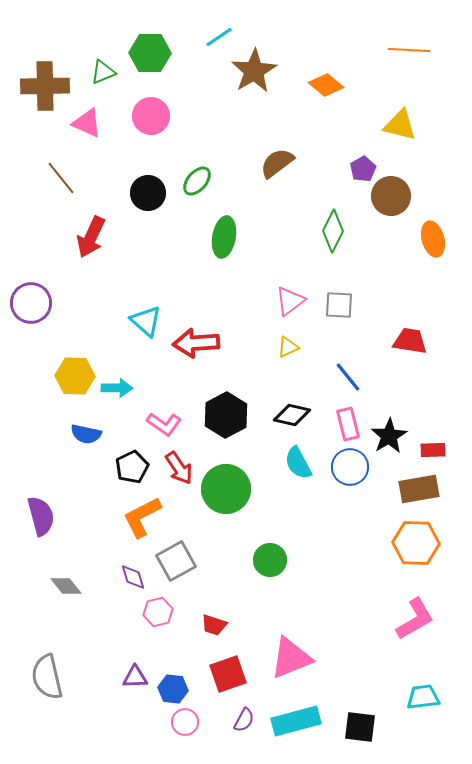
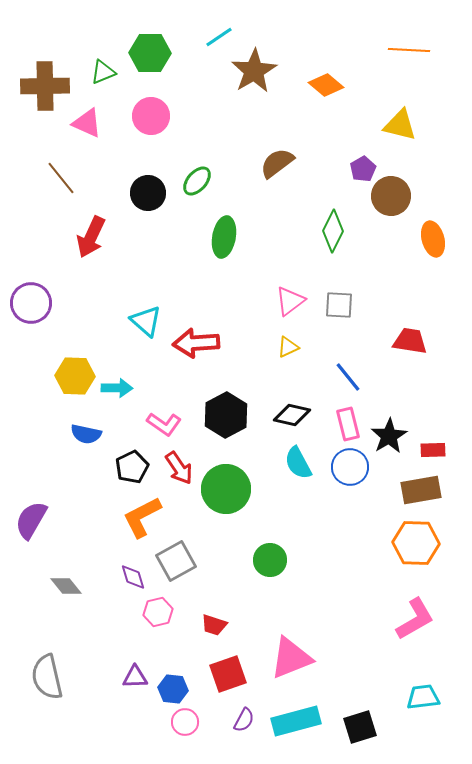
brown rectangle at (419, 489): moved 2 px right, 1 px down
purple semicircle at (41, 516): moved 10 px left, 4 px down; rotated 135 degrees counterclockwise
black square at (360, 727): rotated 24 degrees counterclockwise
